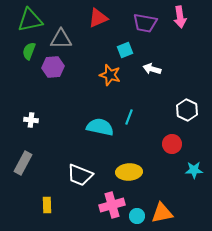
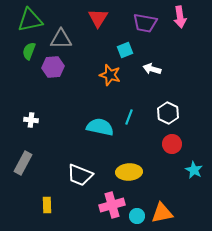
red triangle: rotated 35 degrees counterclockwise
white hexagon: moved 19 px left, 3 px down
cyan star: rotated 30 degrees clockwise
